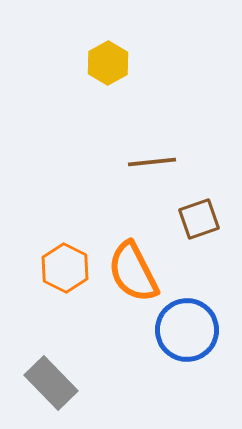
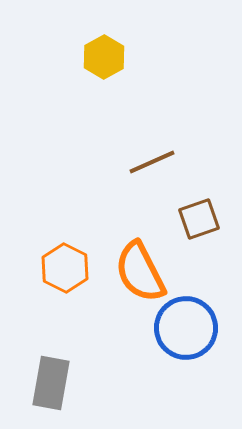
yellow hexagon: moved 4 px left, 6 px up
brown line: rotated 18 degrees counterclockwise
orange semicircle: moved 7 px right
blue circle: moved 1 px left, 2 px up
gray rectangle: rotated 54 degrees clockwise
